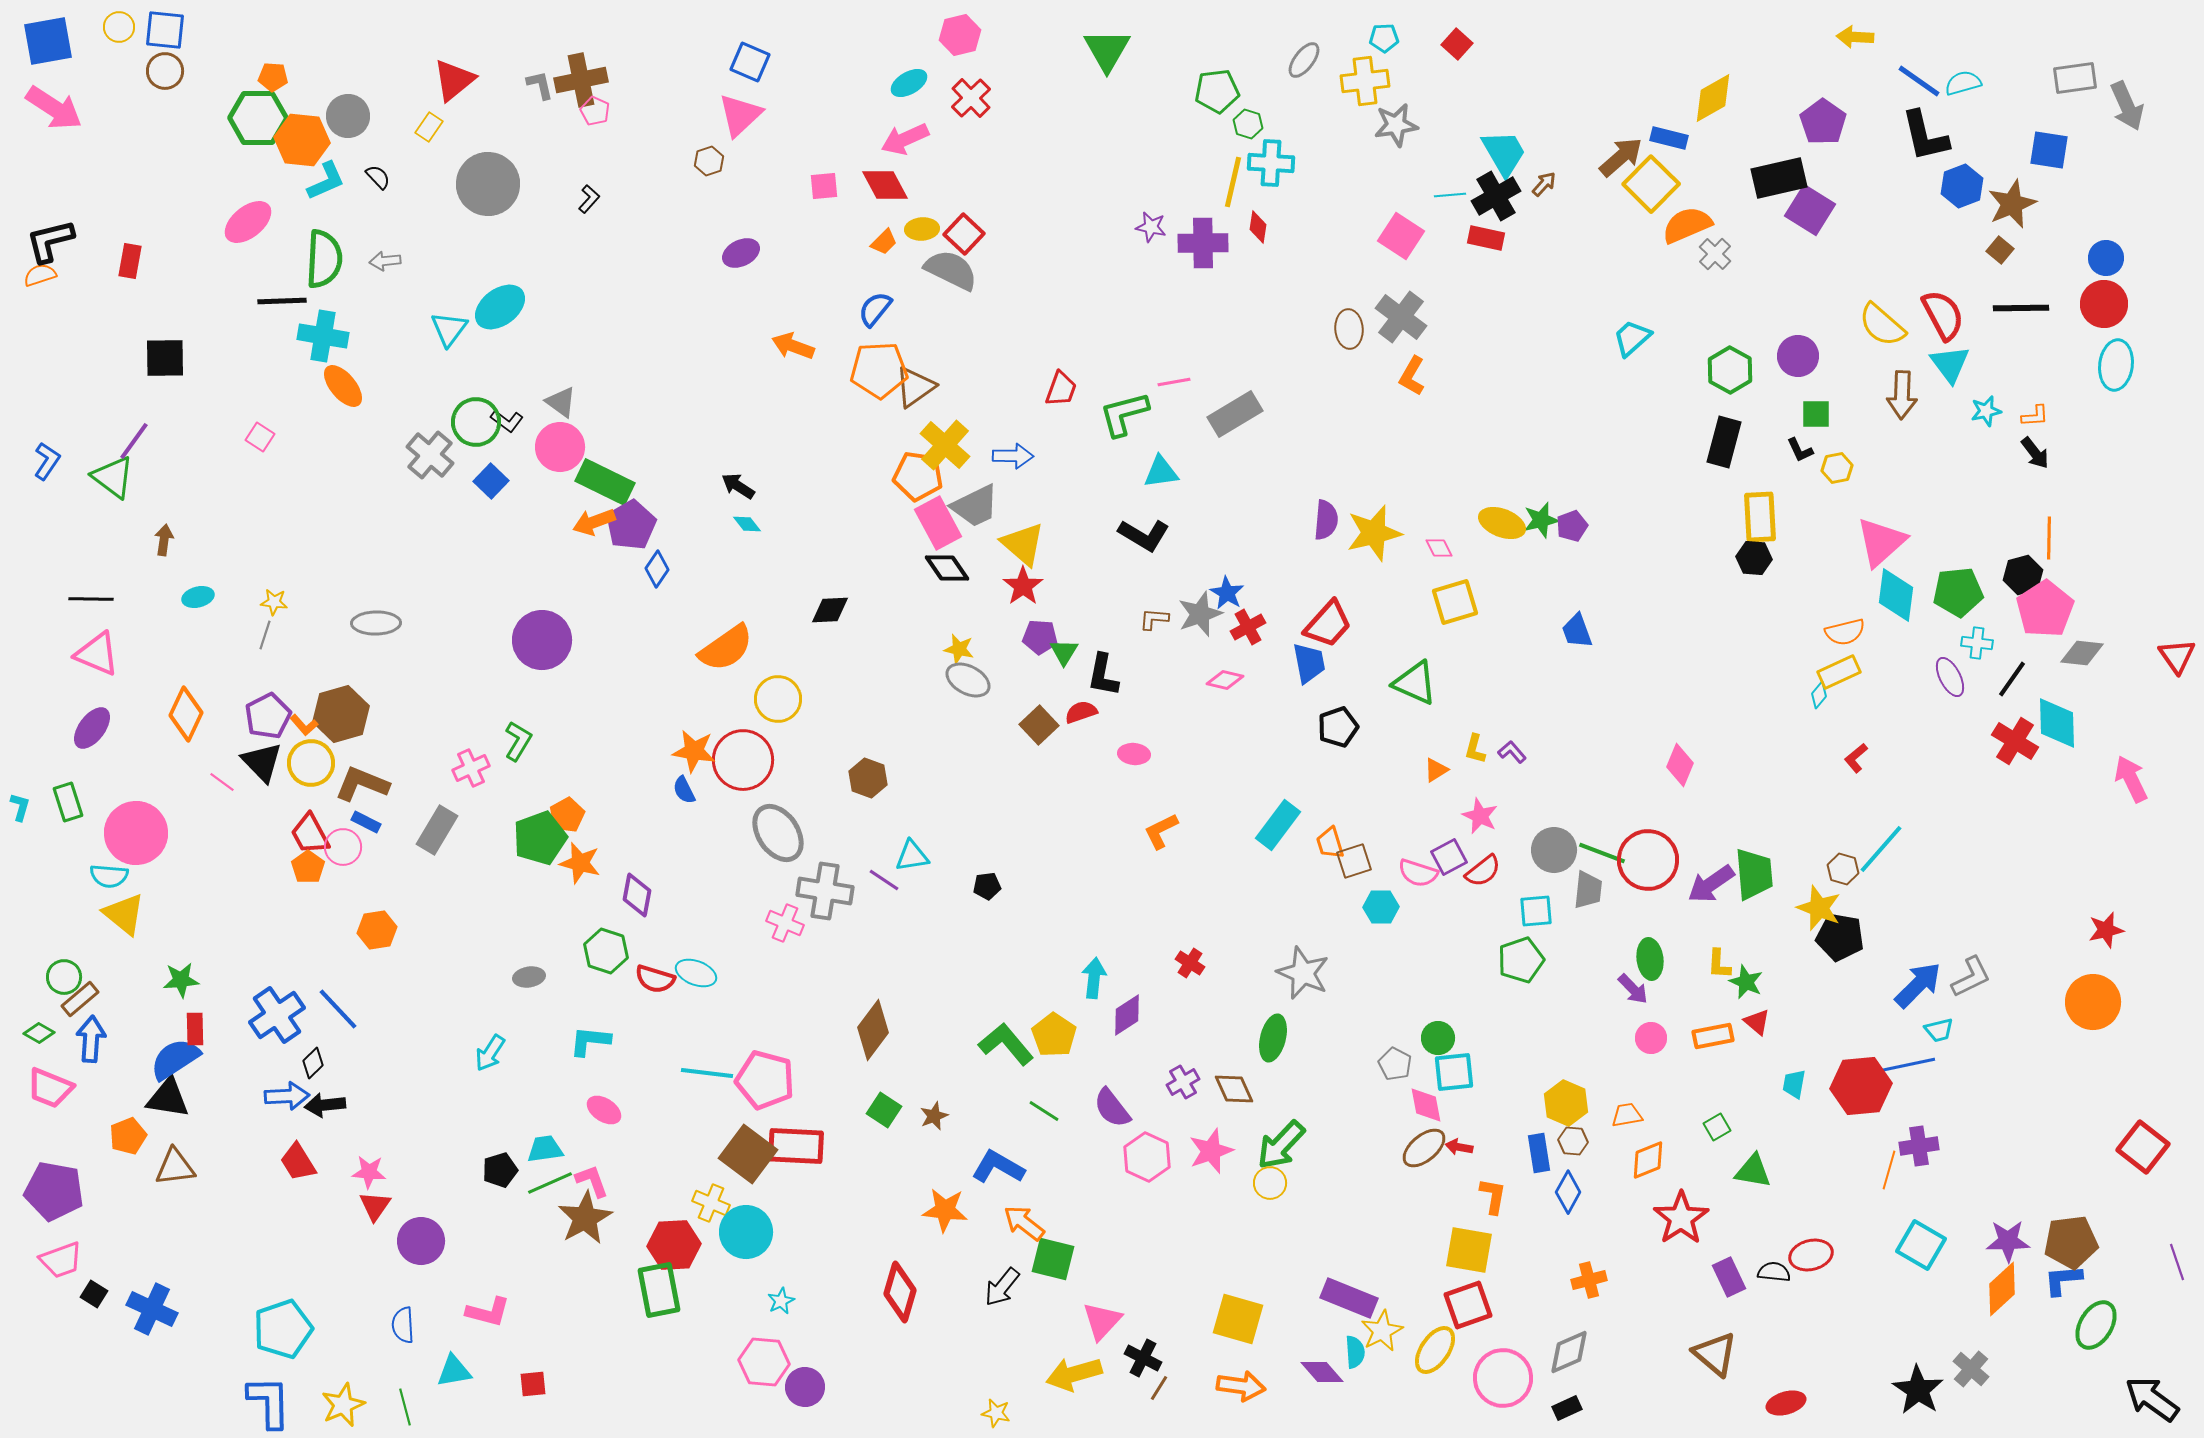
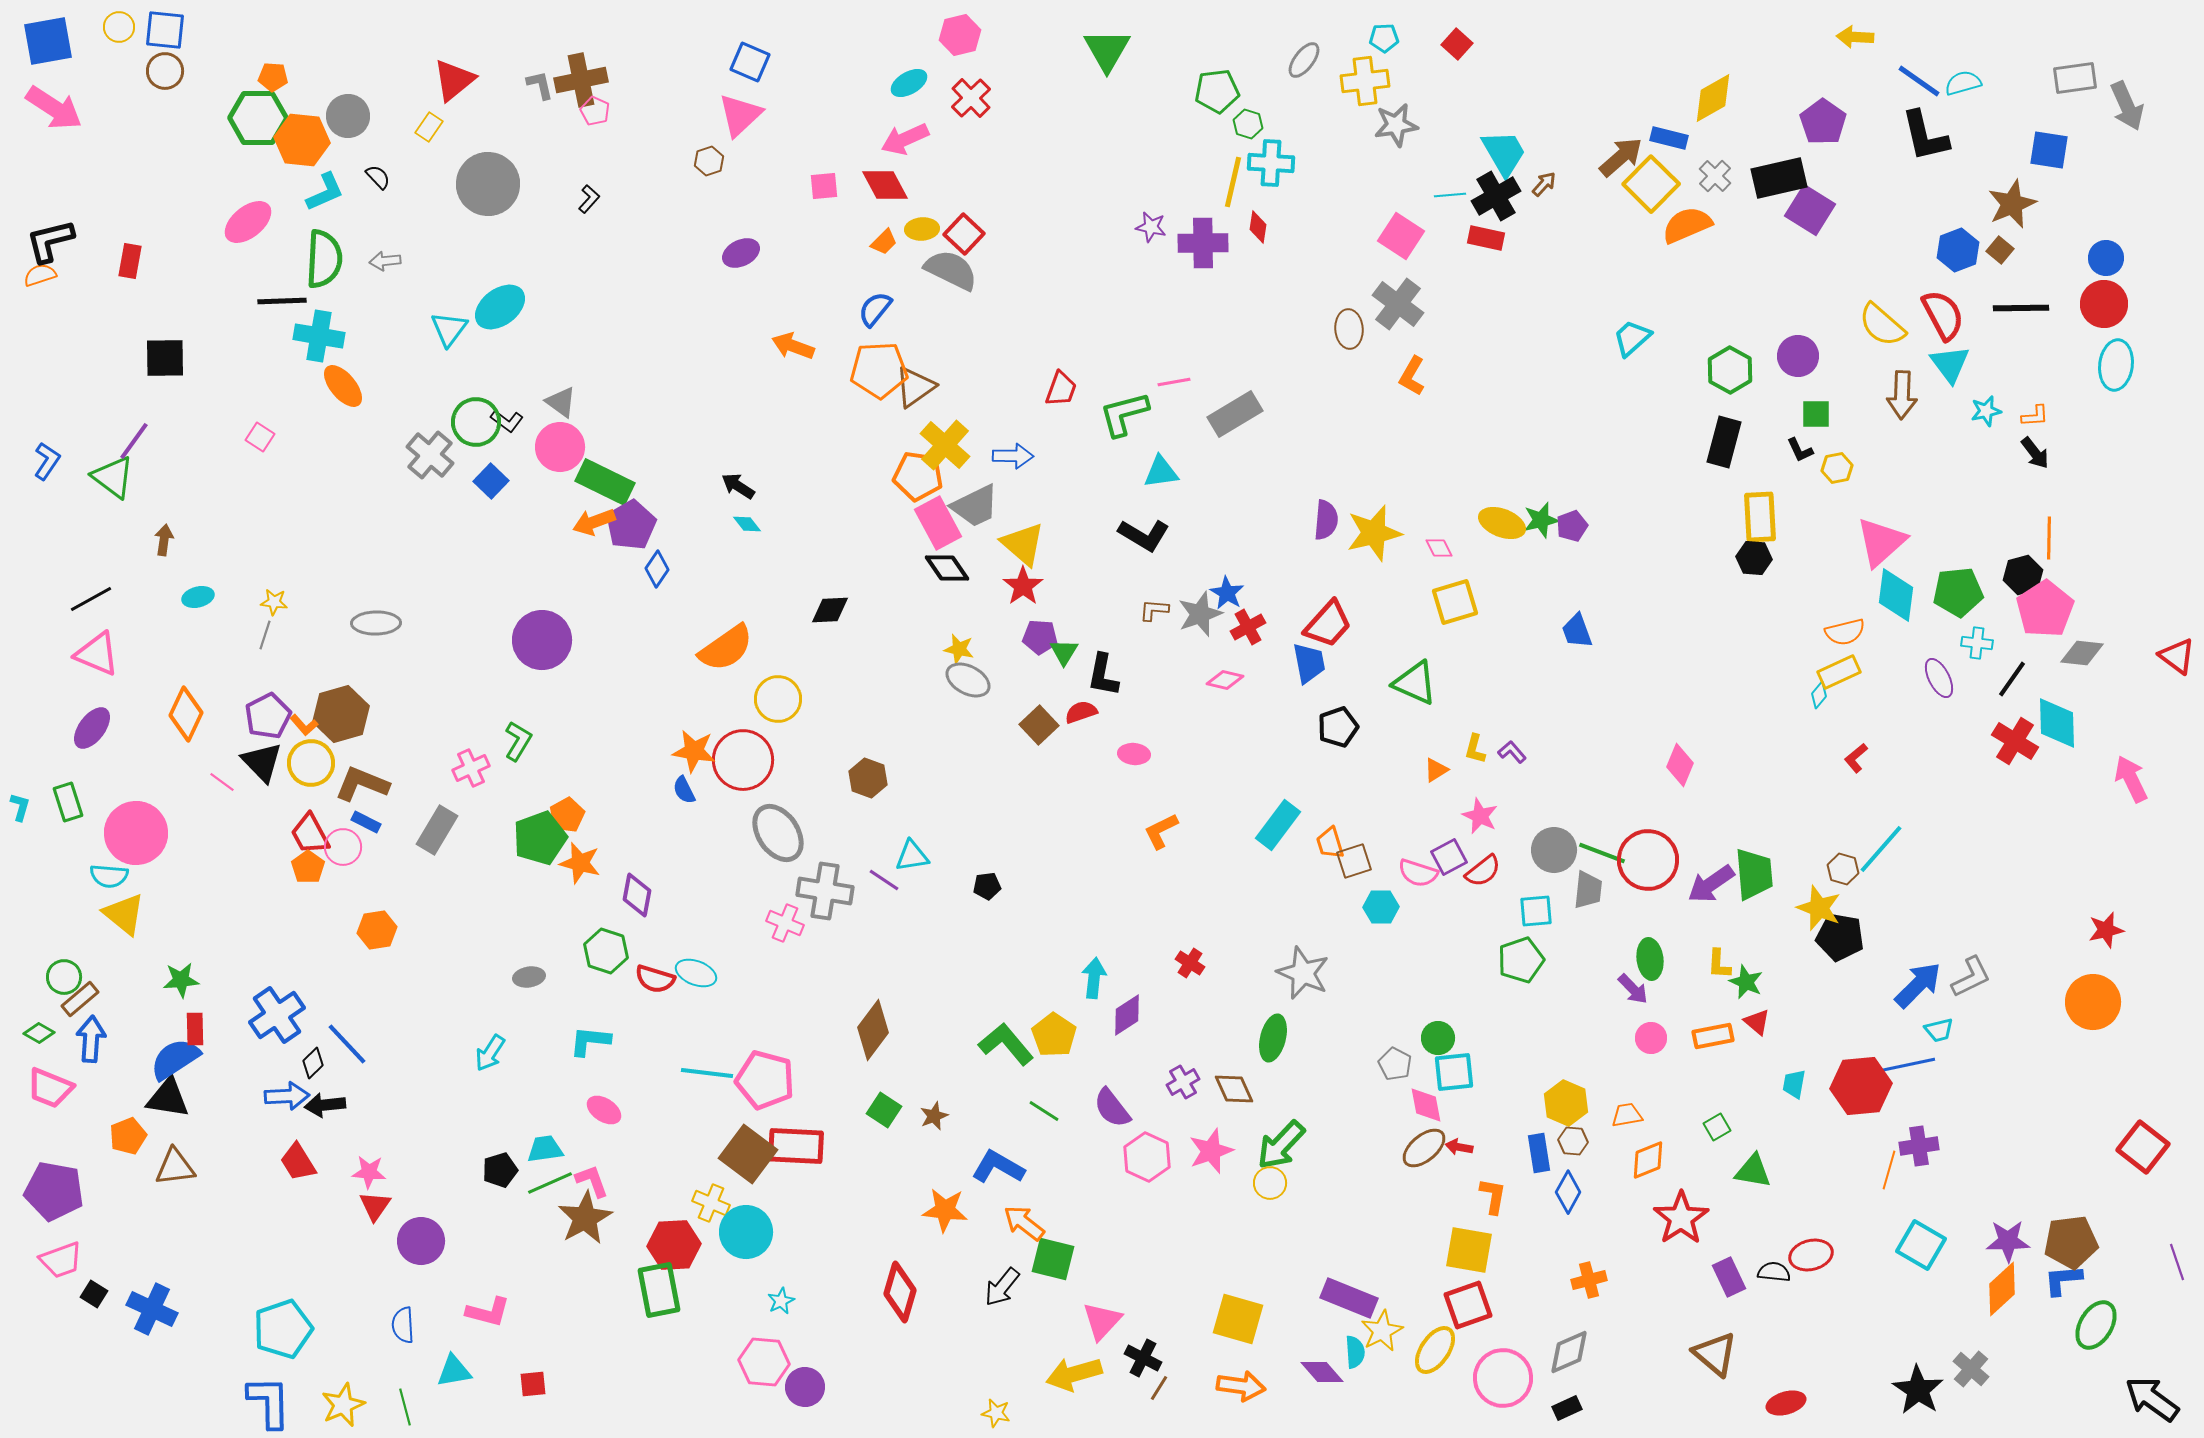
cyan L-shape at (326, 181): moved 1 px left, 11 px down
blue hexagon at (1962, 186): moved 4 px left, 64 px down
gray cross at (1715, 254): moved 78 px up
gray cross at (1401, 317): moved 3 px left, 13 px up
cyan cross at (323, 336): moved 4 px left
black line at (91, 599): rotated 30 degrees counterclockwise
brown L-shape at (1154, 619): moved 9 px up
red triangle at (2177, 656): rotated 18 degrees counterclockwise
purple ellipse at (1950, 677): moved 11 px left, 1 px down
blue line at (338, 1009): moved 9 px right, 35 px down
